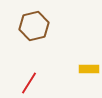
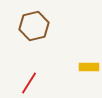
yellow rectangle: moved 2 px up
